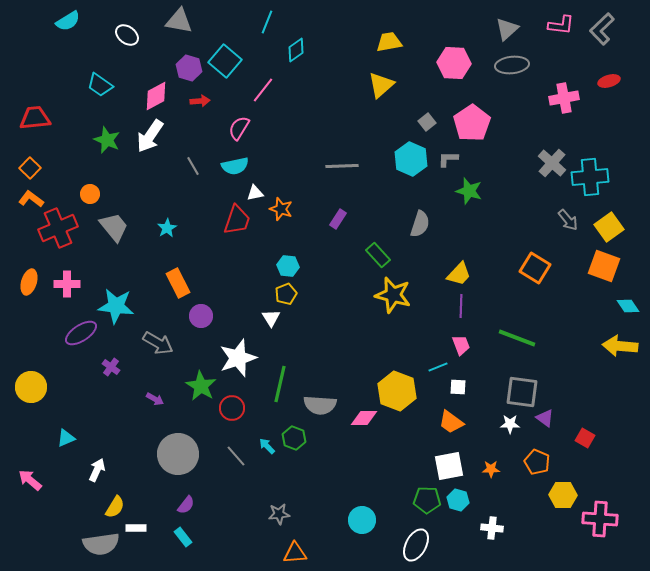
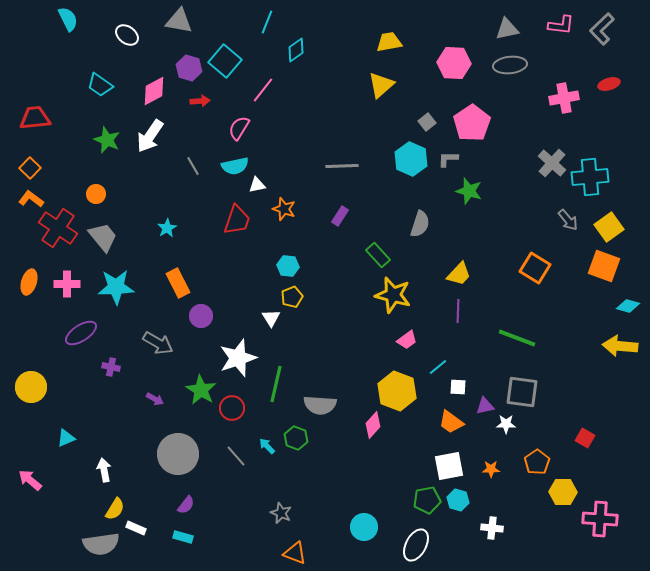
cyan semicircle at (68, 21): moved 2 px up; rotated 85 degrees counterclockwise
gray triangle at (507, 29): rotated 30 degrees clockwise
gray ellipse at (512, 65): moved 2 px left
red ellipse at (609, 81): moved 3 px down
pink diamond at (156, 96): moved 2 px left, 5 px up
white triangle at (255, 193): moved 2 px right, 8 px up
orange circle at (90, 194): moved 6 px right
orange star at (281, 209): moved 3 px right
purple rectangle at (338, 219): moved 2 px right, 3 px up
gray trapezoid at (114, 227): moved 11 px left, 10 px down
red cross at (58, 228): rotated 33 degrees counterclockwise
yellow pentagon at (286, 294): moved 6 px right, 3 px down
cyan star at (116, 306): moved 19 px up; rotated 9 degrees counterclockwise
purple line at (461, 306): moved 3 px left, 5 px down
cyan diamond at (628, 306): rotated 40 degrees counterclockwise
pink trapezoid at (461, 345): moved 54 px left, 5 px up; rotated 75 degrees clockwise
purple cross at (111, 367): rotated 24 degrees counterclockwise
cyan line at (438, 367): rotated 18 degrees counterclockwise
green line at (280, 384): moved 4 px left
green star at (201, 386): moved 4 px down
pink diamond at (364, 418): moved 9 px right, 7 px down; rotated 48 degrees counterclockwise
purple triangle at (545, 418): moved 60 px left, 12 px up; rotated 48 degrees counterclockwise
white star at (510, 424): moved 4 px left
green hexagon at (294, 438): moved 2 px right
orange pentagon at (537, 462): rotated 15 degrees clockwise
white arrow at (97, 470): moved 7 px right; rotated 35 degrees counterclockwise
yellow hexagon at (563, 495): moved 3 px up
green pentagon at (427, 500): rotated 12 degrees counterclockwise
yellow semicircle at (115, 507): moved 2 px down
gray star at (279, 514): moved 2 px right, 1 px up; rotated 30 degrees clockwise
cyan circle at (362, 520): moved 2 px right, 7 px down
white rectangle at (136, 528): rotated 24 degrees clockwise
cyan rectangle at (183, 537): rotated 36 degrees counterclockwise
orange triangle at (295, 553): rotated 25 degrees clockwise
